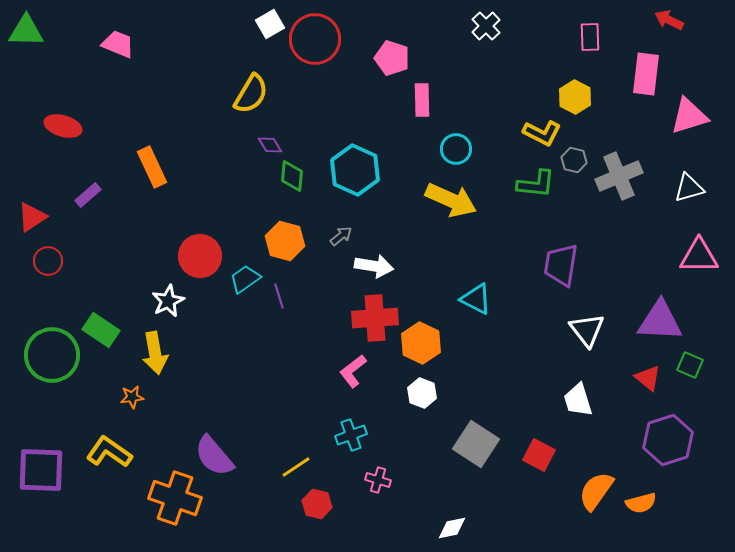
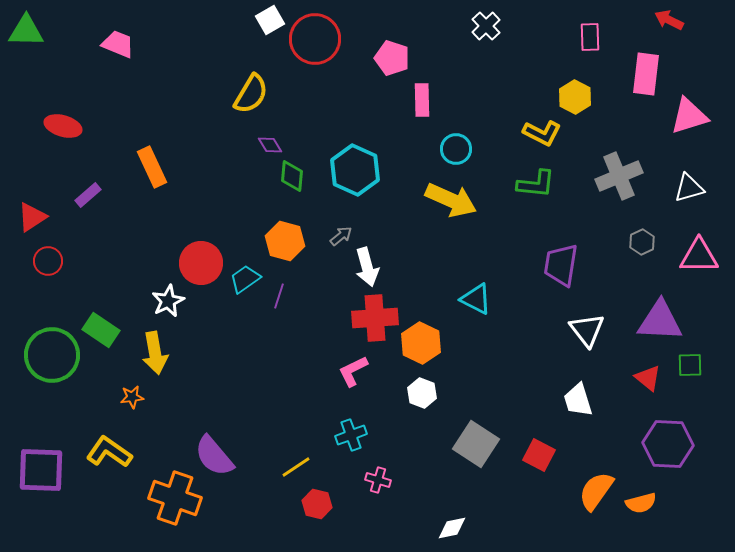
white square at (270, 24): moved 4 px up
gray hexagon at (574, 160): moved 68 px right, 82 px down; rotated 20 degrees clockwise
red circle at (200, 256): moved 1 px right, 7 px down
white arrow at (374, 266): moved 7 px left, 1 px down; rotated 66 degrees clockwise
purple line at (279, 296): rotated 35 degrees clockwise
green square at (690, 365): rotated 24 degrees counterclockwise
pink L-shape at (353, 371): rotated 12 degrees clockwise
purple hexagon at (668, 440): moved 4 px down; rotated 21 degrees clockwise
